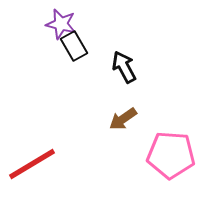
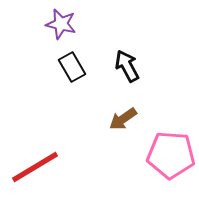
black rectangle: moved 2 px left, 21 px down
black arrow: moved 3 px right, 1 px up
red line: moved 3 px right, 3 px down
